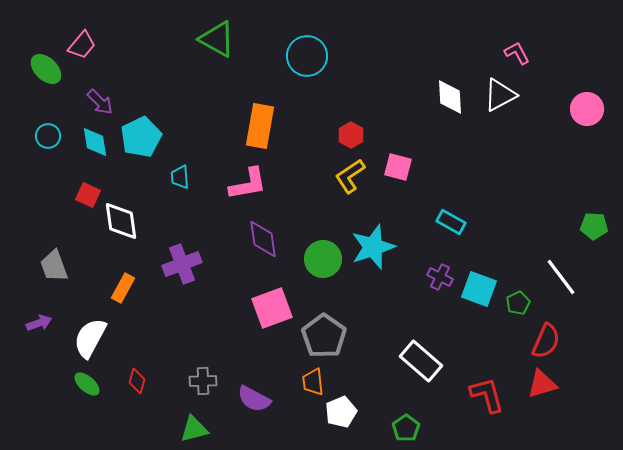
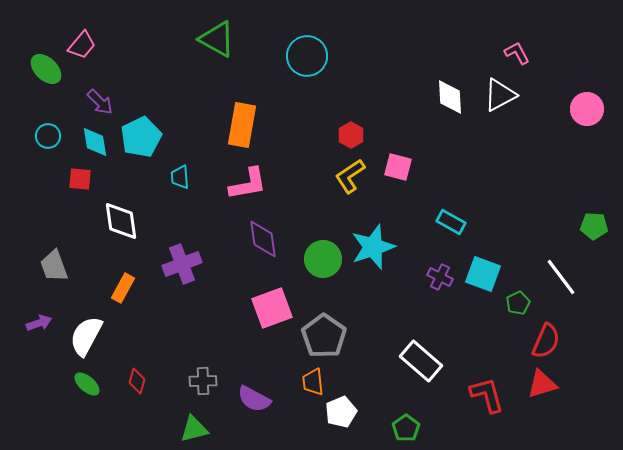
orange rectangle at (260, 126): moved 18 px left, 1 px up
red square at (88, 195): moved 8 px left, 16 px up; rotated 20 degrees counterclockwise
cyan square at (479, 289): moved 4 px right, 15 px up
white semicircle at (90, 338): moved 4 px left, 2 px up
